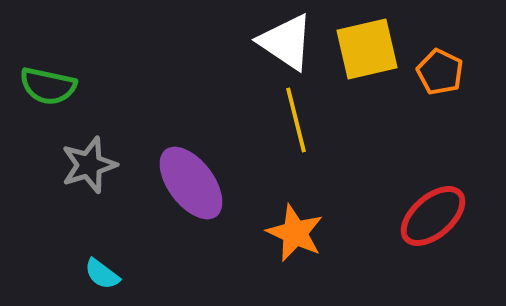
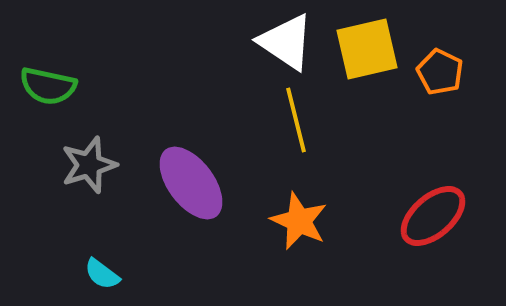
orange star: moved 4 px right, 12 px up
